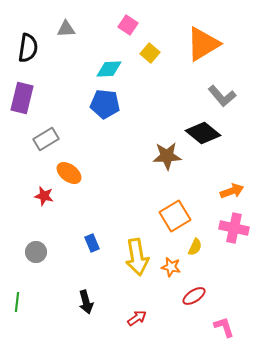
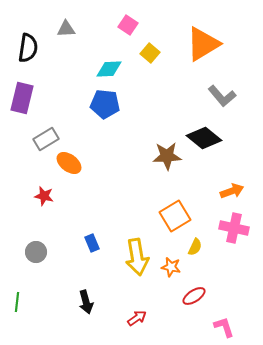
black diamond: moved 1 px right, 5 px down
orange ellipse: moved 10 px up
